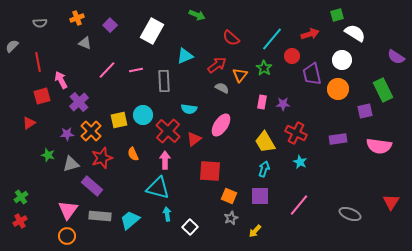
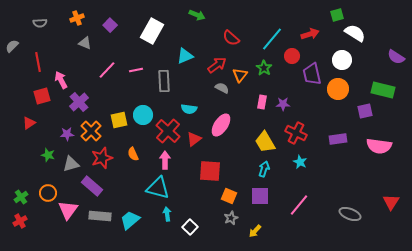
green rectangle at (383, 90): rotated 50 degrees counterclockwise
orange circle at (67, 236): moved 19 px left, 43 px up
